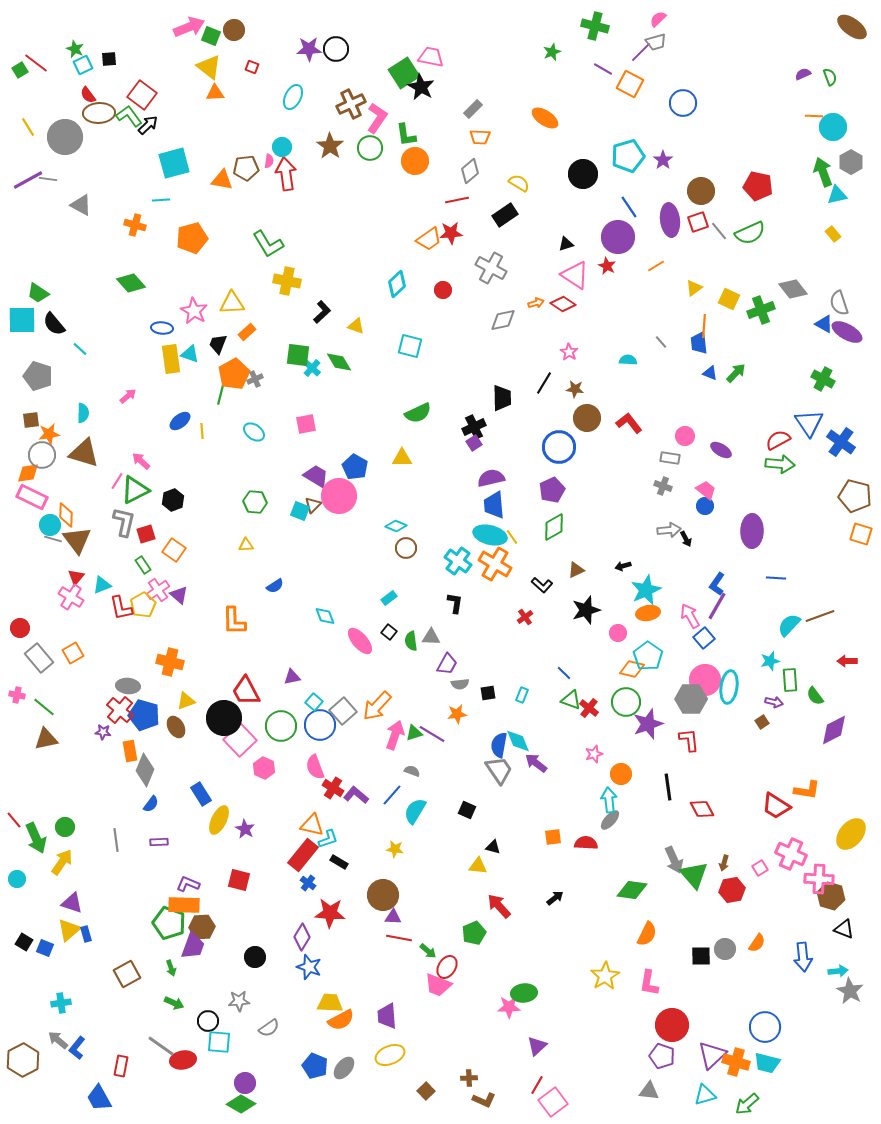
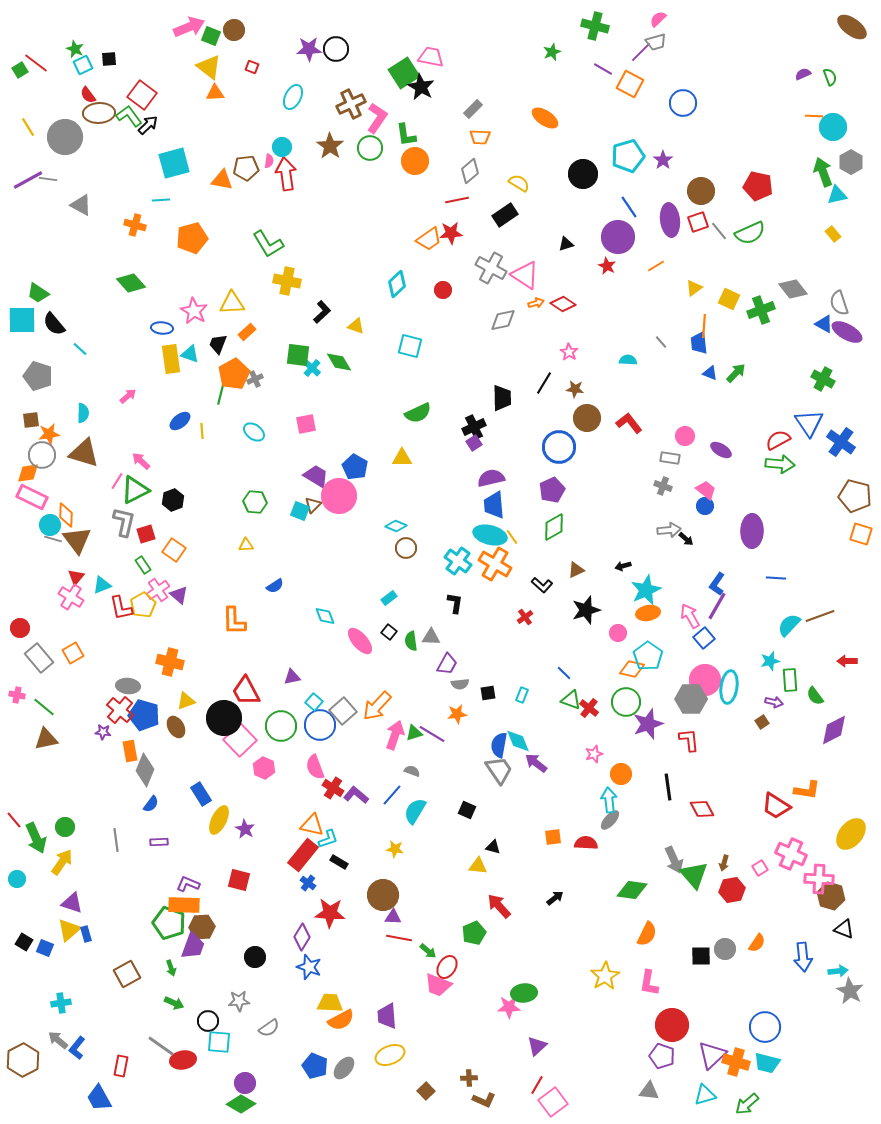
pink triangle at (575, 275): moved 50 px left
black arrow at (686, 539): rotated 21 degrees counterclockwise
